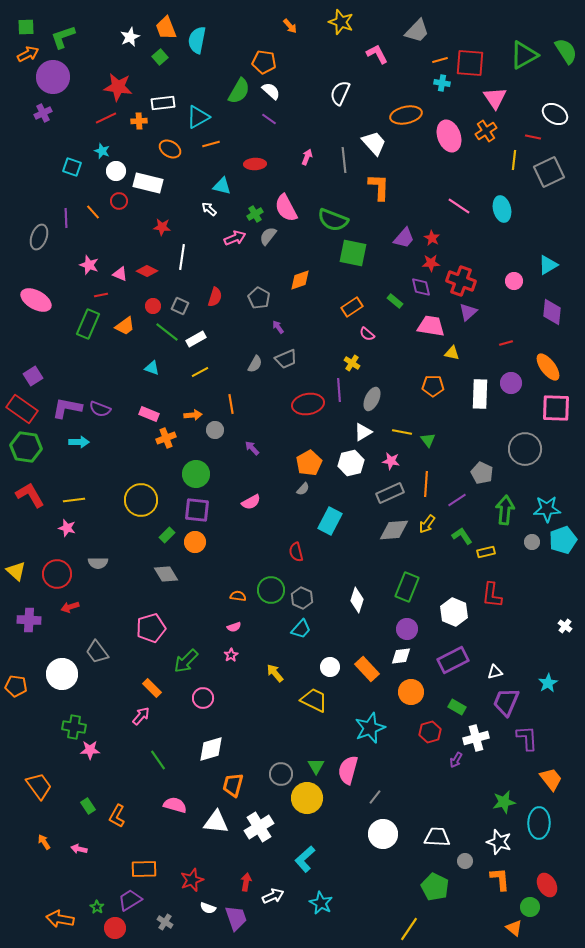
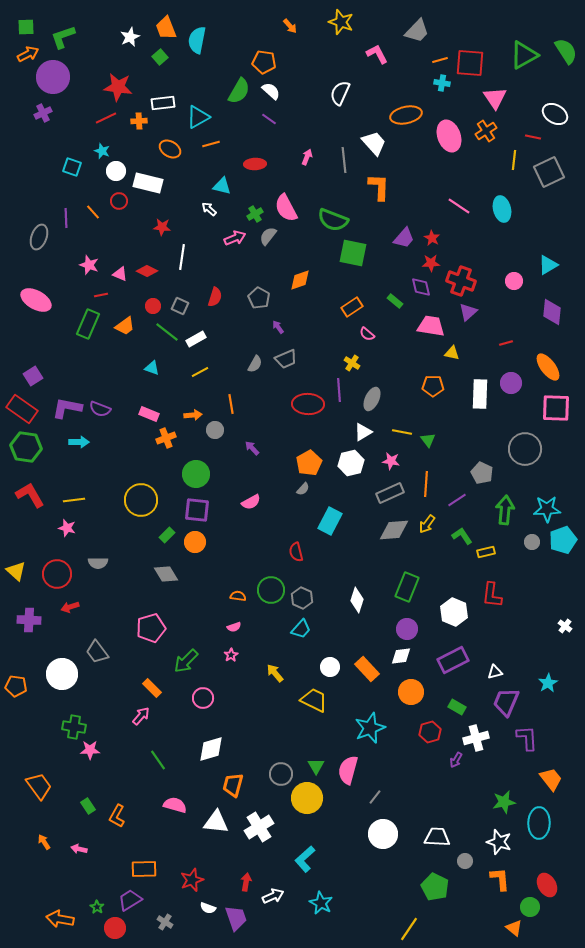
red ellipse at (308, 404): rotated 12 degrees clockwise
